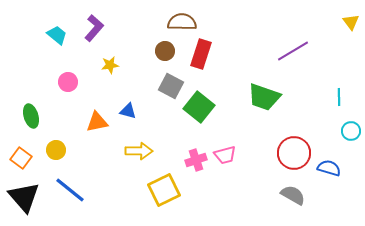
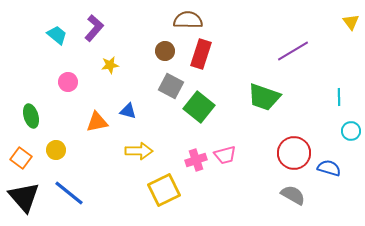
brown semicircle: moved 6 px right, 2 px up
blue line: moved 1 px left, 3 px down
